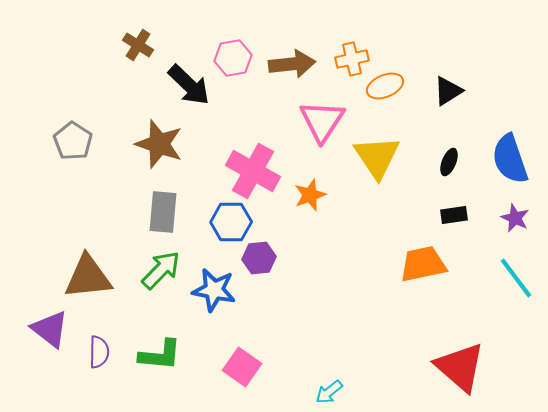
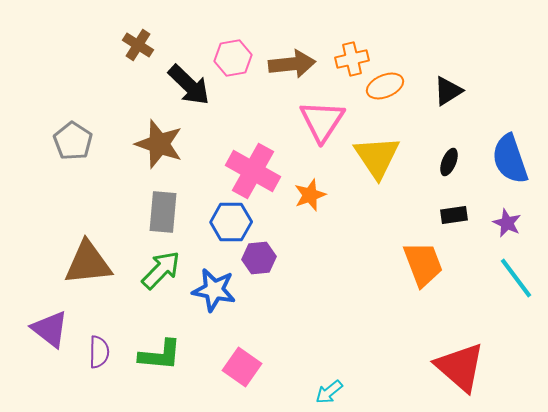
purple star: moved 8 px left, 5 px down
orange trapezoid: rotated 81 degrees clockwise
brown triangle: moved 14 px up
